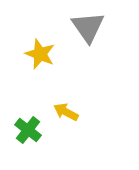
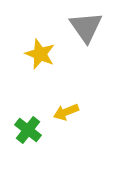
gray triangle: moved 2 px left
yellow arrow: rotated 50 degrees counterclockwise
